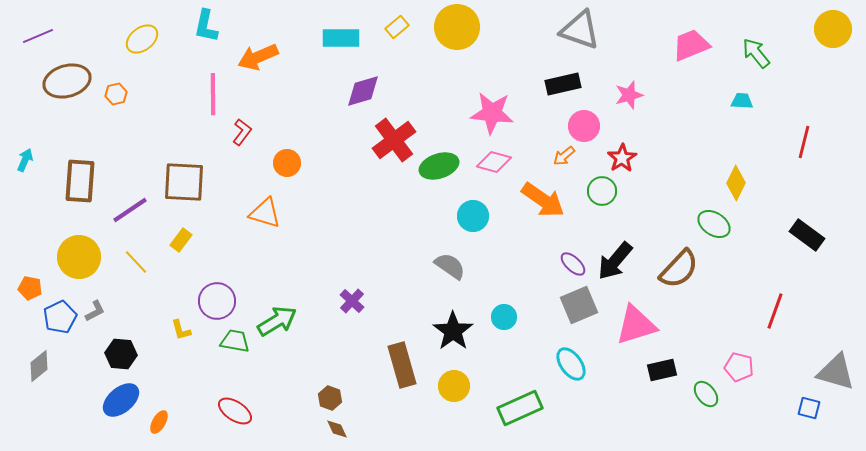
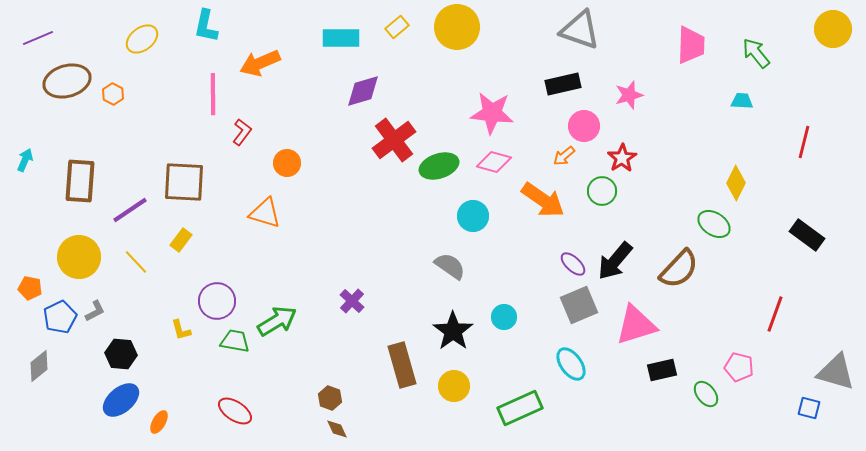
purple line at (38, 36): moved 2 px down
pink trapezoid at (691, 45): rotated 114 degrees clockwise
orange arrow at (258, 57): moved 2 px right, 6 px down
orange hexagon at (116, 94): moved 3 px left; rotated 20 degrees counterclockwise
red line at (775, 311): moved 3 px down
